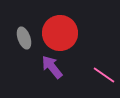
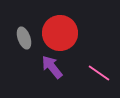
pink line: moved 5 px left, 2 px up
